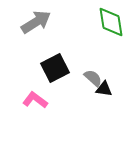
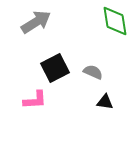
green diamond: moved 4 px right, 1 px up
gray semicircle: moved 6 px up; rotated 18 degrees counterclockwise
black triangle: moved 1 px right, 13 px down
pink L-shape: rotated 140 degrees clockwise
